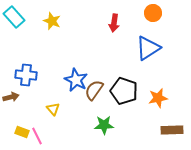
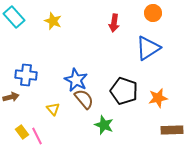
yellow star: moved 1 px right
brown semicircle: moved 10 px left, 9 px down; rotated 105 degrees clockwise
green star: rotated 24 degrees clockwise
yellow rectangle: rotated 32 degrees clockwise
